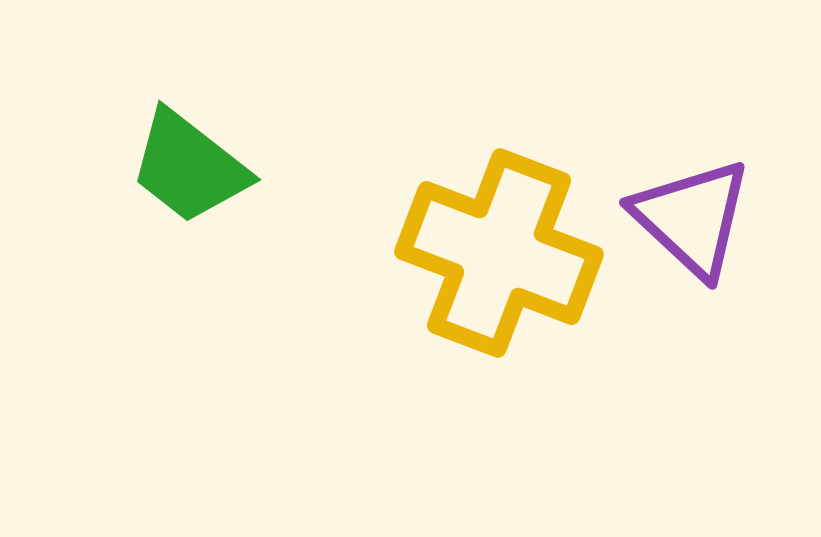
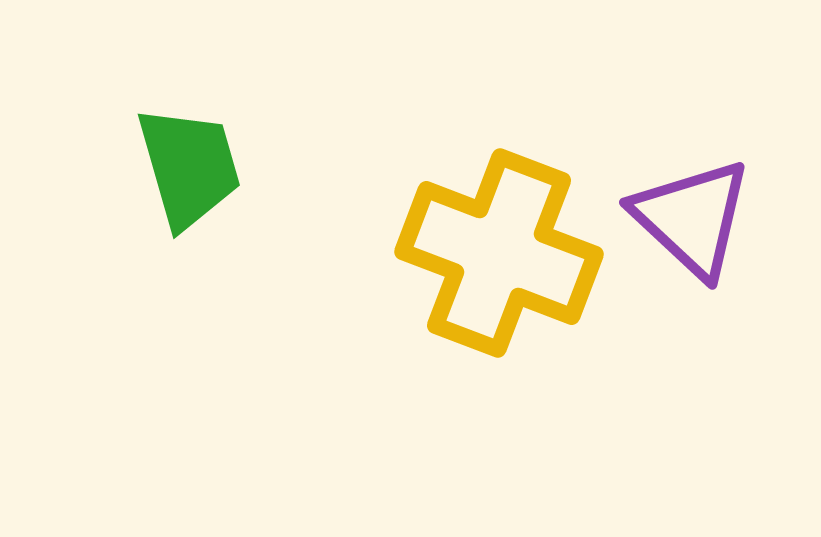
green trapezoid: rotated 144 degrees counterclockwise
